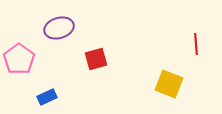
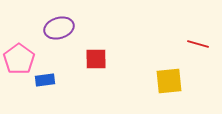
red line: moved 2 px right; rotated 70 degrees counterclockwise
red square: rotated 15 degrees clockwise
yellow square: moved 3 px up; rotated 28 degrees counterclockwise
blue rectangle: moved 2 px left, 17 px up; rotated 18 degrees clockwise
